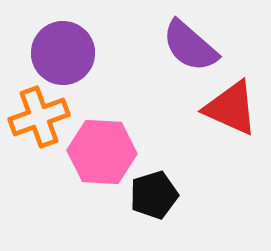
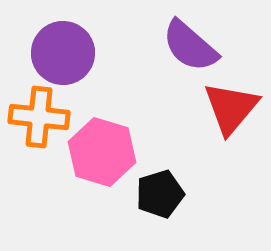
red triangle: rotated 46 degrees clockwise
orange cross: rotated 26 degrees clockwise
pink hexagon: rotated 14 degrees clockwise
black pentagon: moved 6 px right, 1 px up
